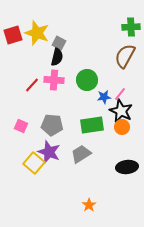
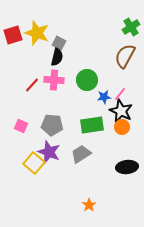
green cross: rotated 30 degrees counterclockwise
